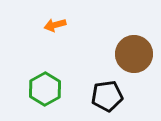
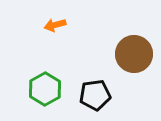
black pentagon: moved 12 px left, 1 px up
